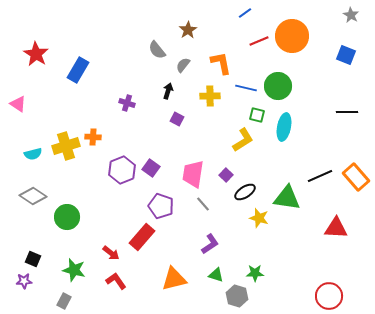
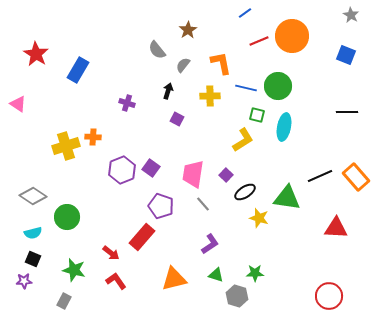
cyan semicircle at (33, 154): moved 79 px down
